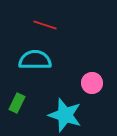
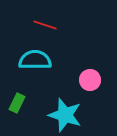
pink circle: moved 2 px left, 3 px up
